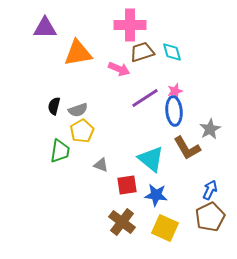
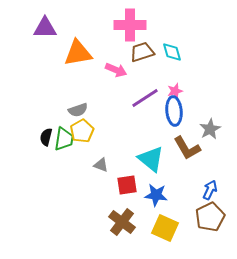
pink arrow: moved 3 px left, 1 px down
black semicircle: moved 8 px left, 31 px down
green trapezoid: moved 4 px right, 12 px up
